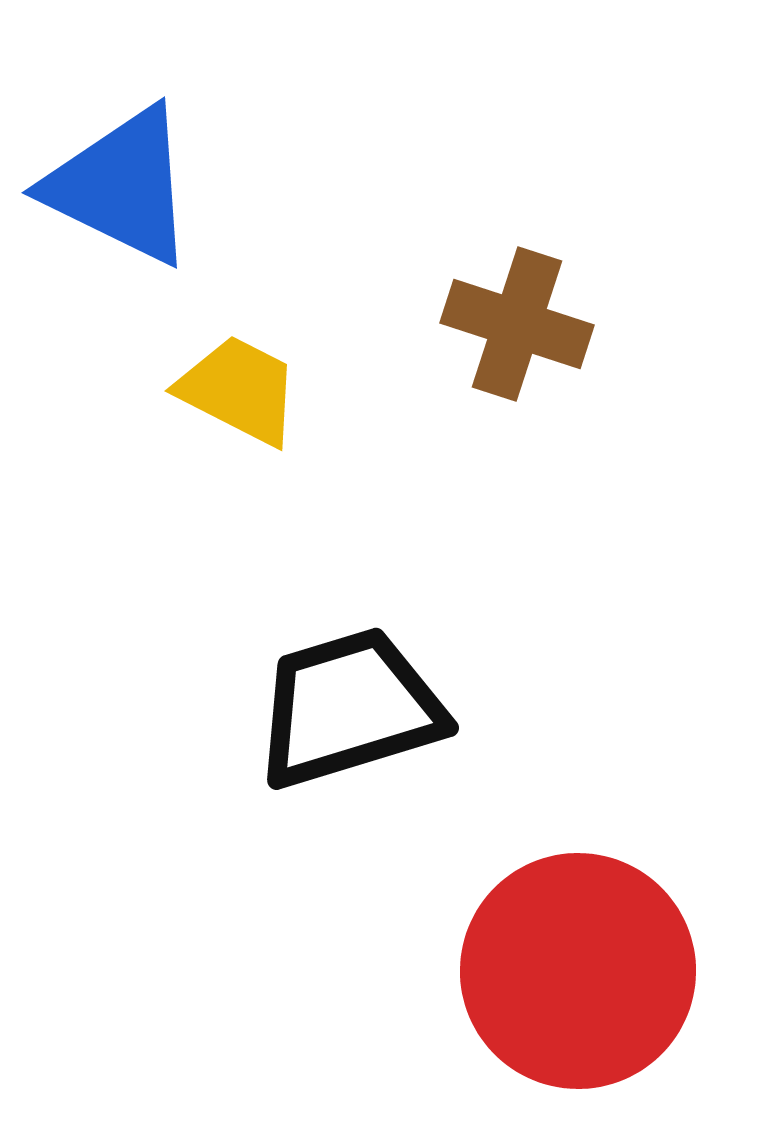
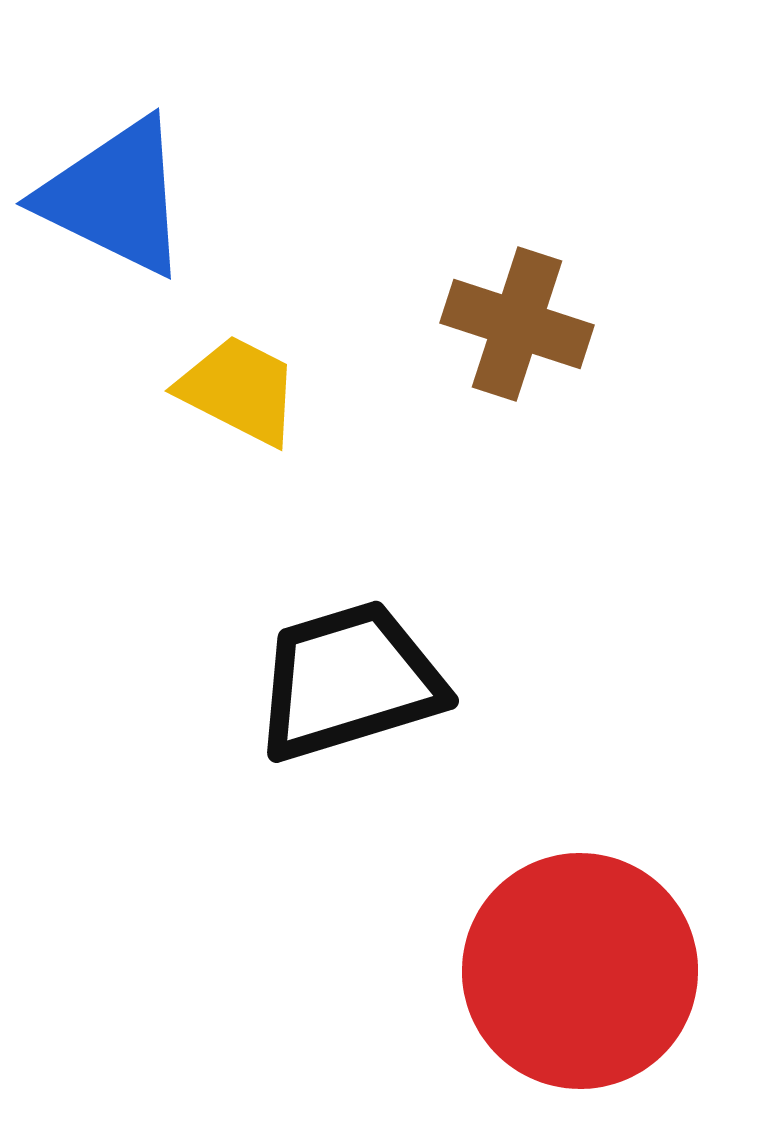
blue triangle: moved 6 px left, 11 px down
black trapezoid: moved 27 px up
red circle: moved 2 px right
